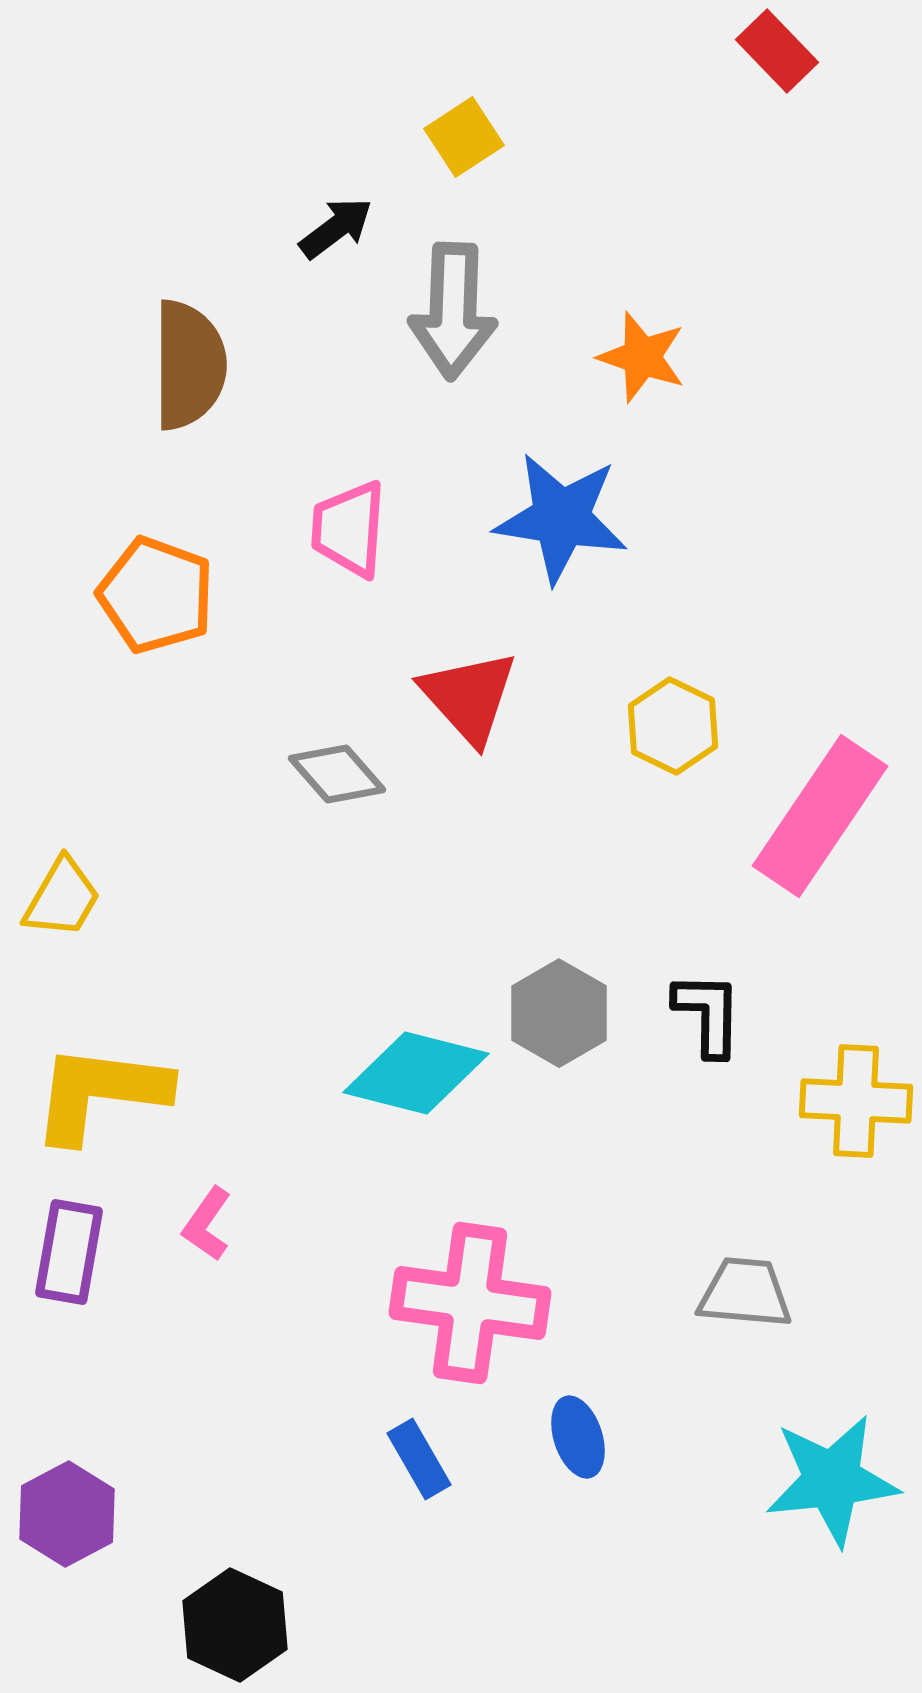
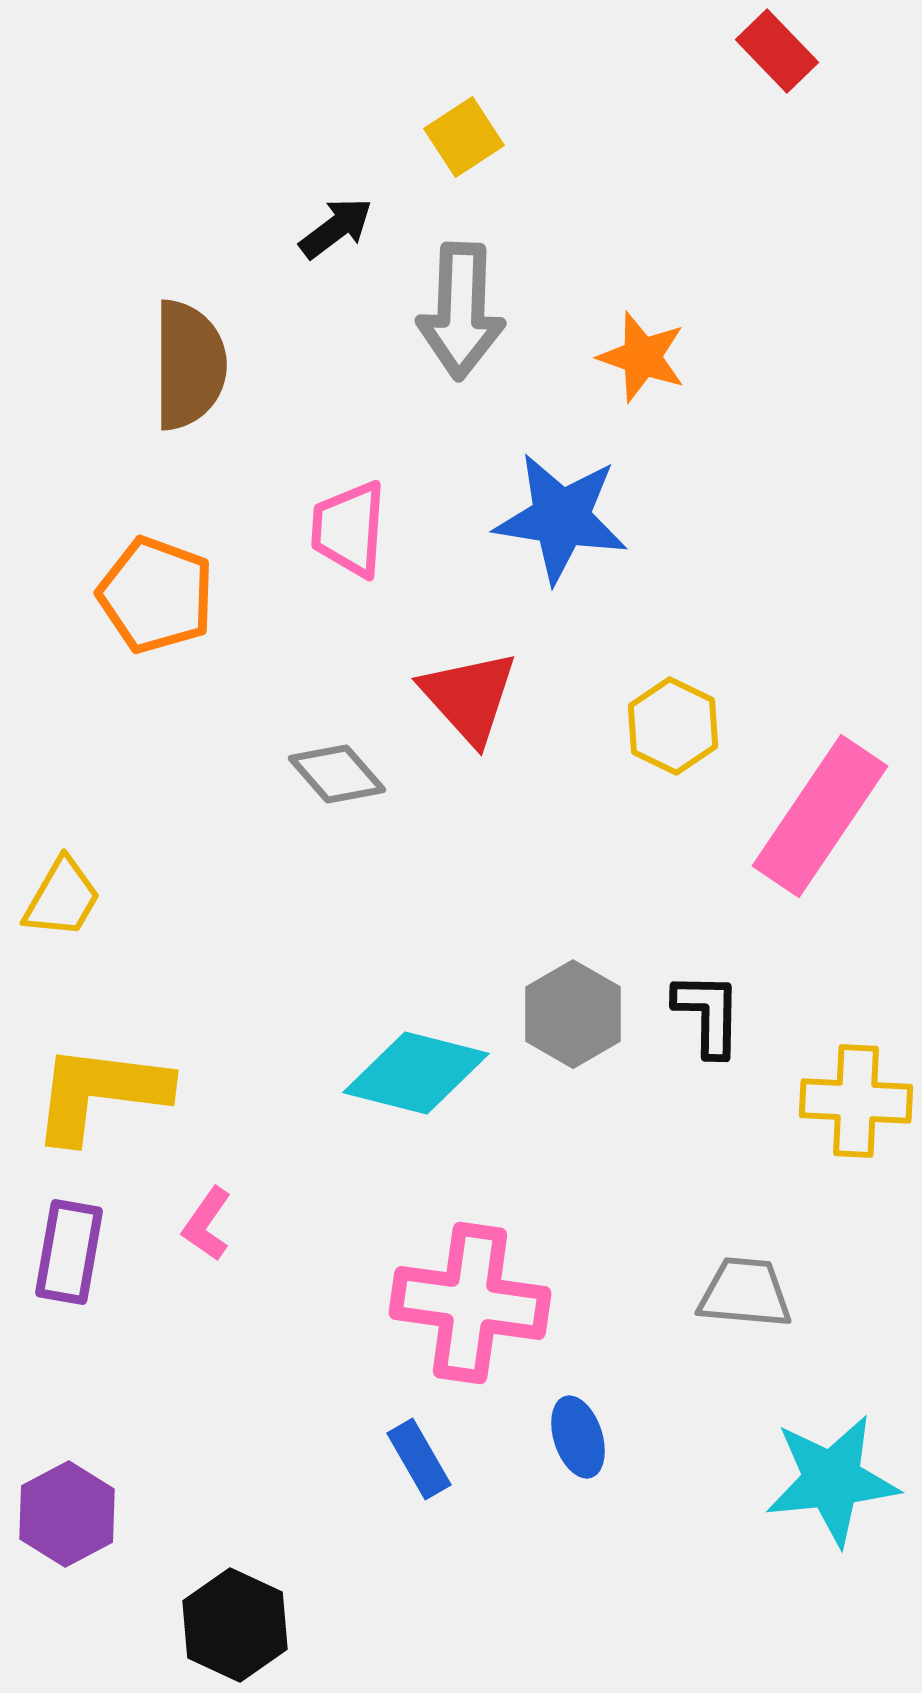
gray arrow: moved 8 px right
gray hexagon: moved 14 px right, 1 px down
